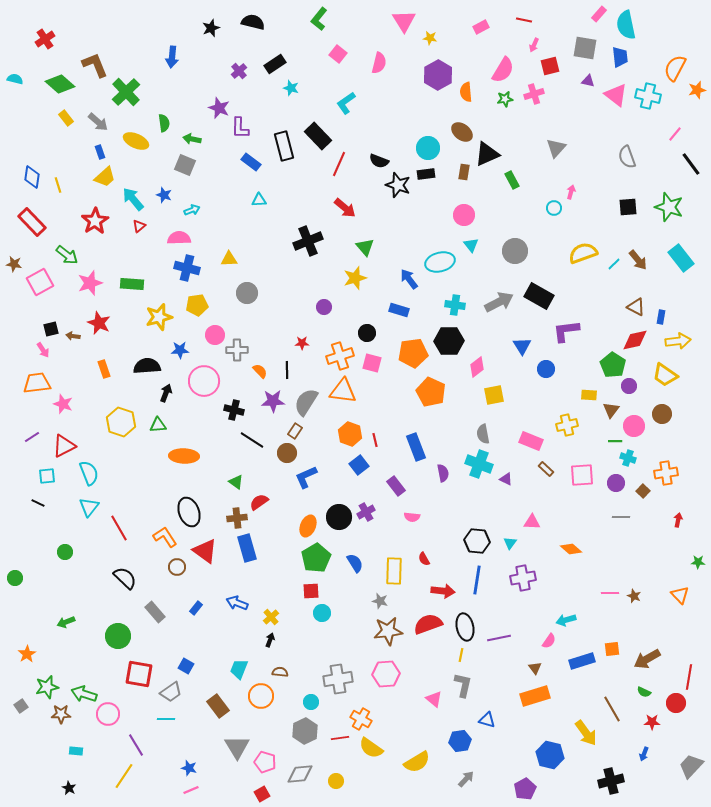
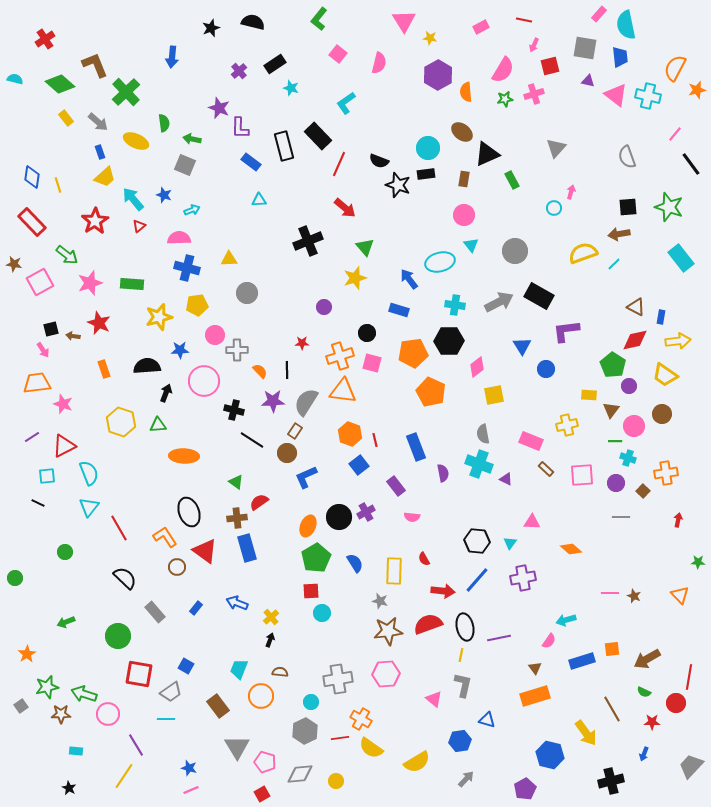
brown rectangle at (464, 172): moved 7 px down
brown arrow at (638, 260): moved 19 px left, 26 px up; rotated 120 degrees clockwise
blue line at (477, 580): rotated 32 degrees clockwise
